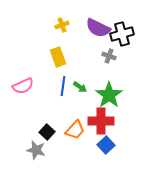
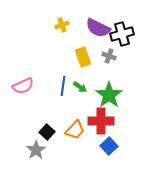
yellow rectangle: moved 25 px right
blue square: moved 3 px right, 1 px down
gray star: rotated 24 degrees clockwise
